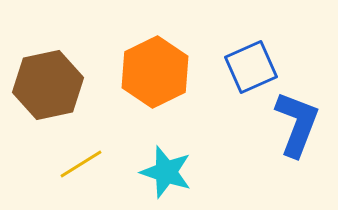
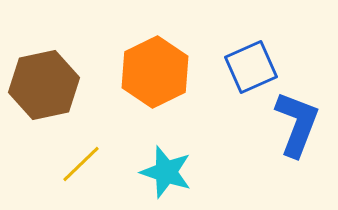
brown hexagon: moved 4 px left
yellow line: rotated 12 degrees counterclockwise
